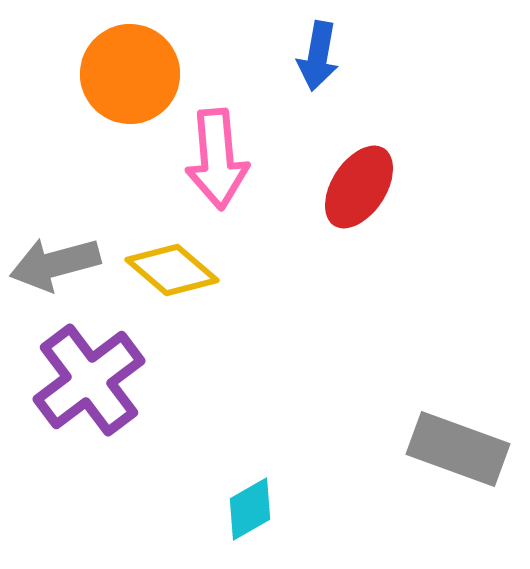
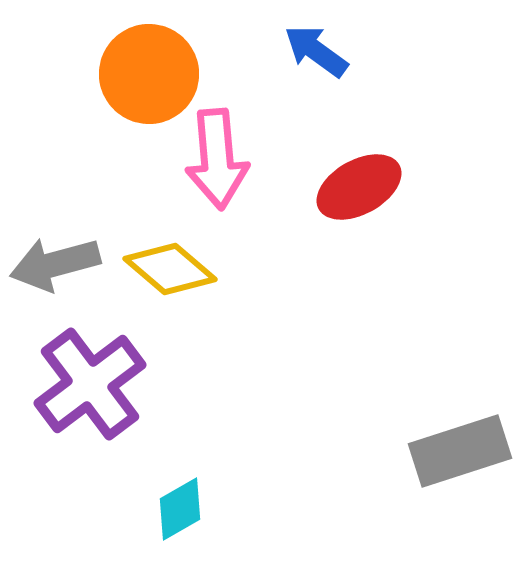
blue arrow: moved 2 px left, 5 px up; rotated 116 degrees clockwise
orange circle: moved 19 px right
red ellipse: rotated 28 degrees clockwise
yellow diamond: moved 2 px left, 1 px up
purple cross: moved 1 px right, 4 px down
gray rectangle: moved 2 px right, 2 px down; rotated 38 degrees counterclockwise
cyan diamond: moved 70 px left
